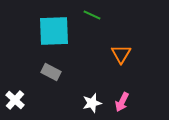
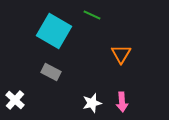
cyan square: rotated 32 degrees clockwise
pink arrow: rotated 30 degrees counterclockwise
